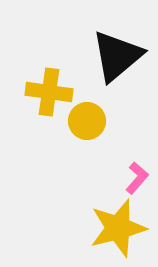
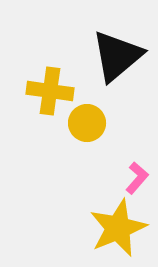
yellow cross: moved 1 px right, 1 px up
yellow circle: moved 2 px down
yellow star: rotated 8 degrees counterclockwise
